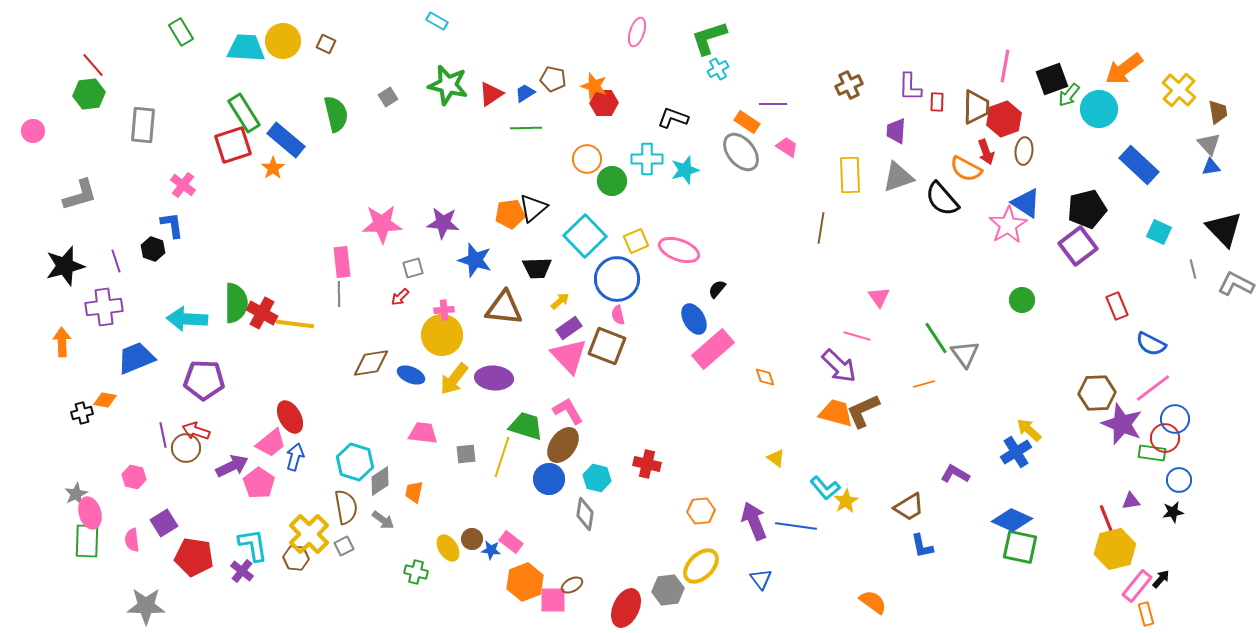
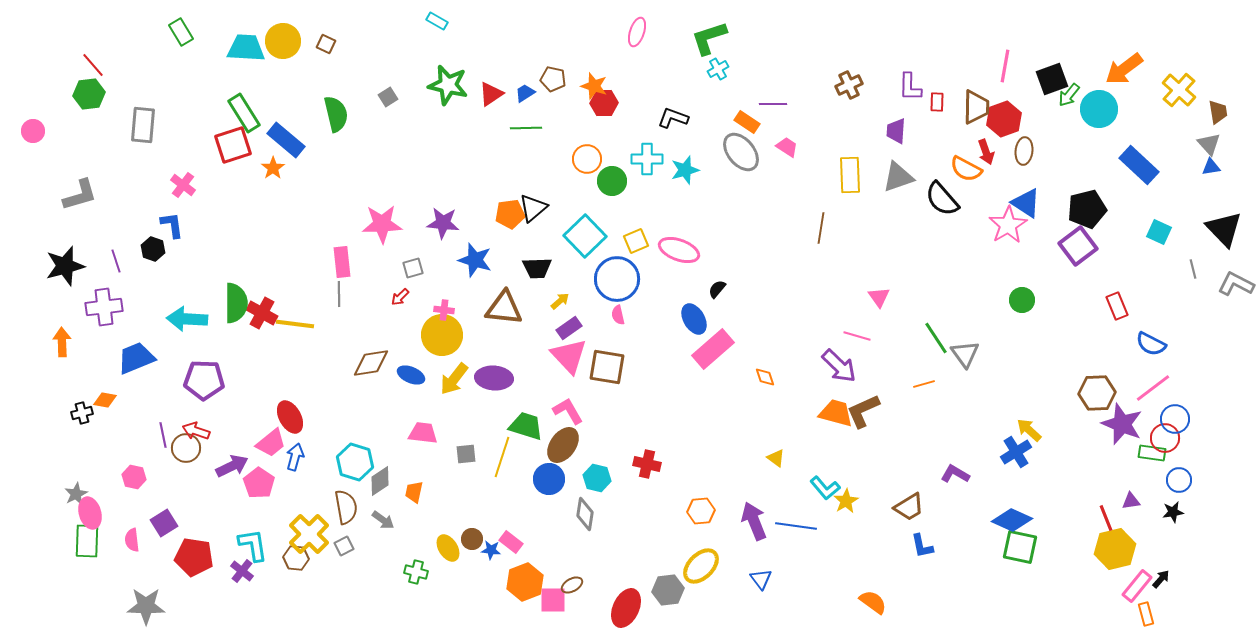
pink cross at (444, 310): rotated 12 degrees clockwise
brown square at (607, 346): moved 21 px down; rotated 12 degrees counterclockwise
